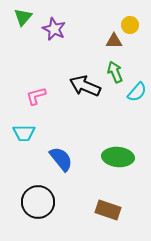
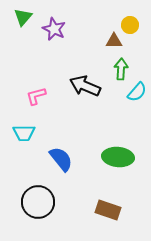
green arrow: moved 6 px right, 3 px up; rotated 25 degrees clockwise
